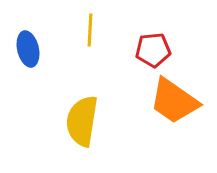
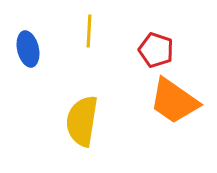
yellow line: moved 1 px left, 1 px down
red pentagon: moved 3 px right; rotated 24 degrees clockwise
